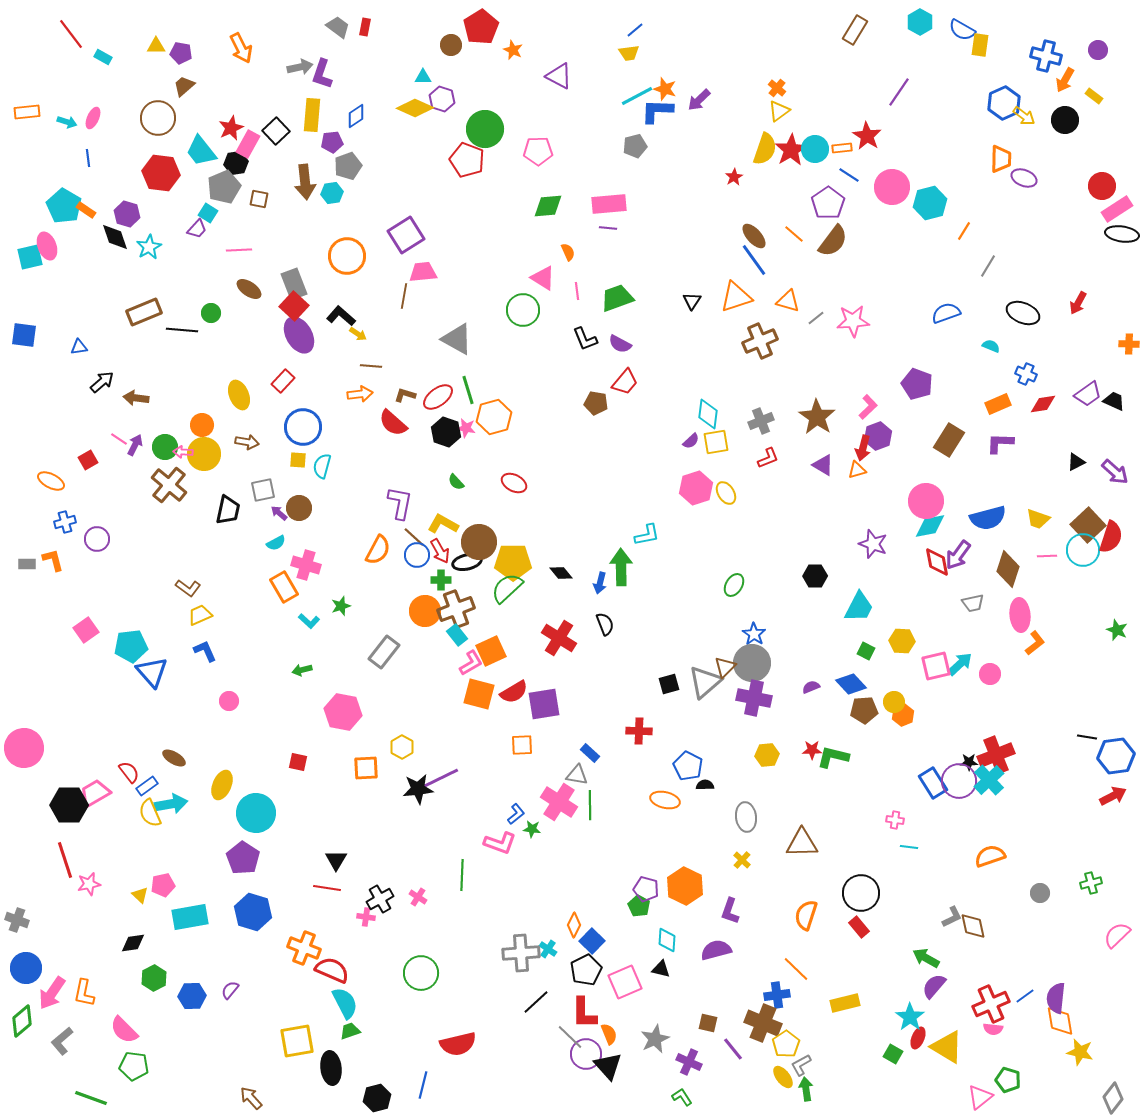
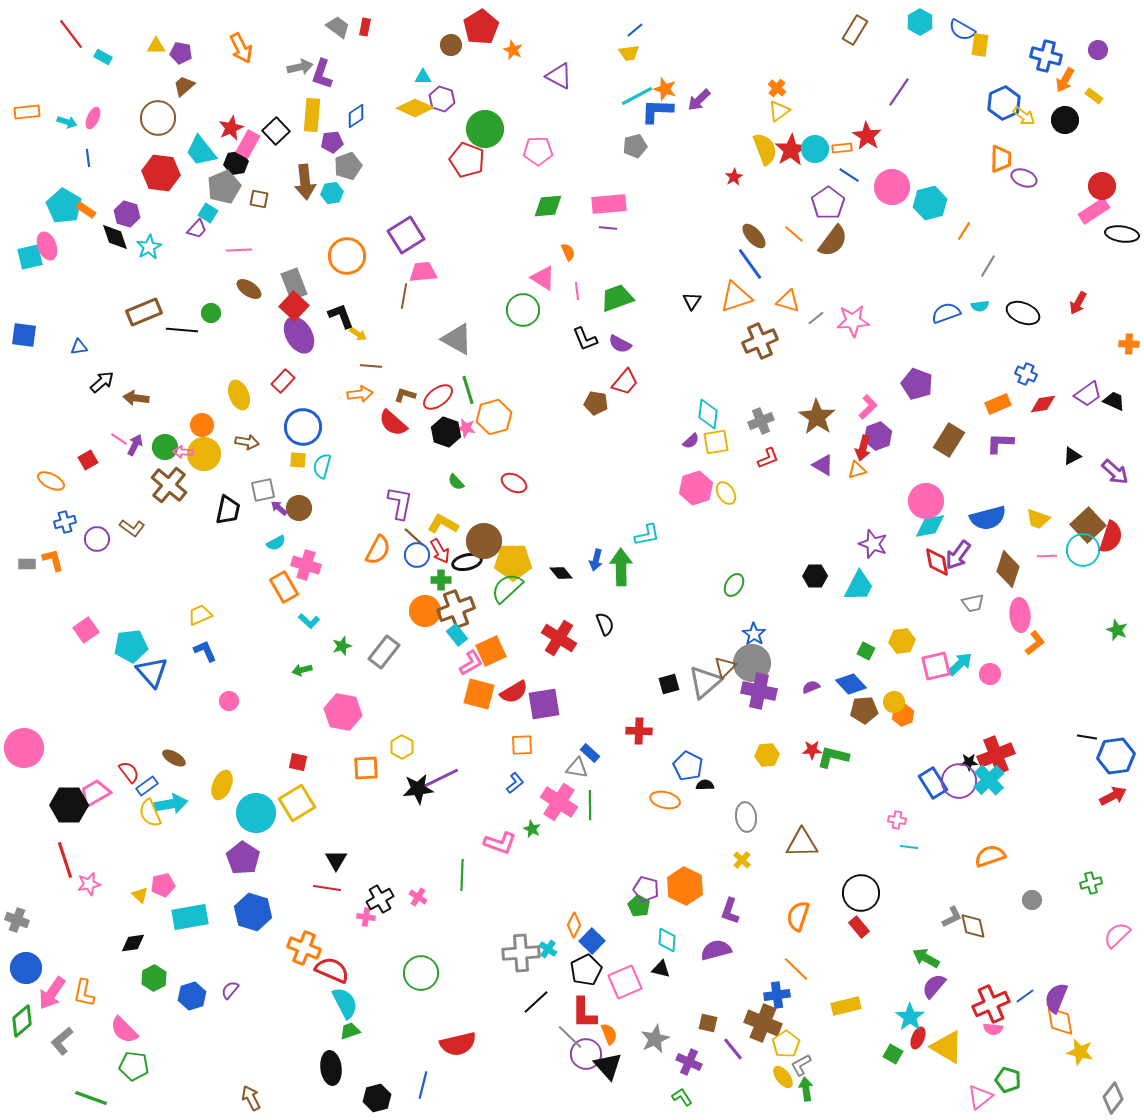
yellow semicircle at (765, 149): rotated 40 degrees counterclockwise
pink rectangle at (1117, 209): moved 23 px left, 2 px down
blue line at (754, 260): moved 4 px left, 4 px down
black L-shape at (341, 316): rotated 28 degrees clockwise
cyan semicircle at (991, 346): moved 11 px left, 40 px up; rotated 150 degrees clockwise
black triangle at (1076, 462): moved 4 px left, 6 px up
purple arrow at (279, 513): moved 5 px up
brown circle at (479, 542): moved 5 px right, 1 px up
blue arrow at (600, 583): moved 4 px left, 23 px up
brown L-shape at (188, 588): moved 56 px left, 60 px up
green star at (341, 606): moved 1 px right, 40 px down
cyan trapezoid at (859, 607): moved 21 px up
yellow hexagon at (902, 641): rotated 10 degrees counterclockwise
purple cross at (754, 698): moved 5 px right, 7 px up
gray triangle at (577, 775): moved 7 px up
blue L-shape at (516, 814): moved 1 px left, 31 px up
pink cross at (895, 820): moved 2 px right
green star at (532, 829): rotated 18 degrees clockwise
gray circle at (1040, 893): moved 8 px left, 7 px down
orange semicircle at (806, 915): moved 8 px left, 1 px down
blue hexagon at (192, 996): rotated 16 degrees counterclockwise
purple semicircle at (1056, 998): rotated 16 degrees clockwise
yellow rectangle at (845, 1003): moved 1 px right, 3 px down
yellow square at (297, 1041): moved 238 px up; rotated 21 degrees counterclockwise
brown arrow at (251, 1098): rotated 15 degrees clockwise
